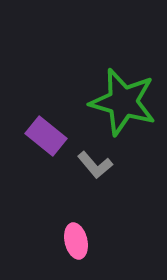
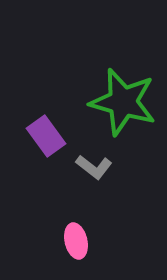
purple rectangle: rotated 15 degrees clockwise
gray L-shape: moved 1 px left, 2 px down; rotated 12 degrees counterclockwise
